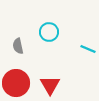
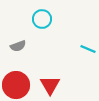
cyan circle: moved 7 px left, 13 px up
gray semicircle: rotated 98 degrees counterclockwise
red circle: moved 2 px down
